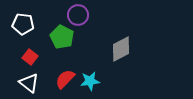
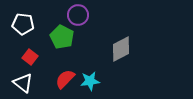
white triangle: moved 6 px left
